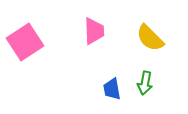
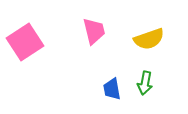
pink trapezoid: rotated 12 degrees counterclockwise
yellow semicircle: moved 1 px left, 1 px down; rotated 64 degrees counterclockwise
